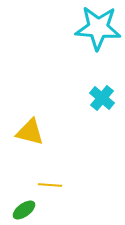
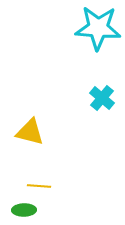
yellow line: moved 11 px left, 1 px down
green ellipse: rotated 35 degrees clockwise
